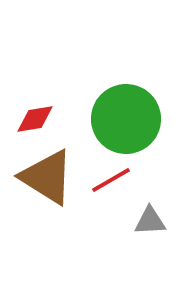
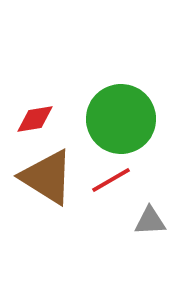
green circle: moved 5 px left
